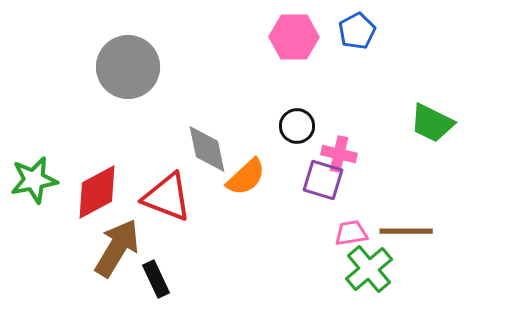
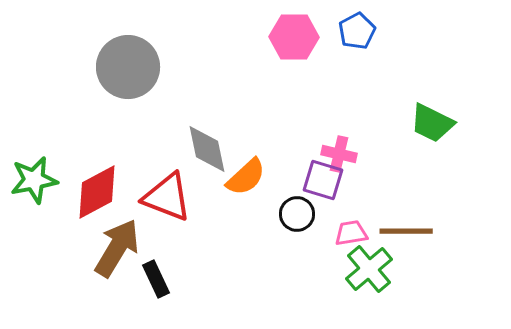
black circle: moved 88 px down
